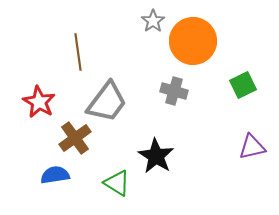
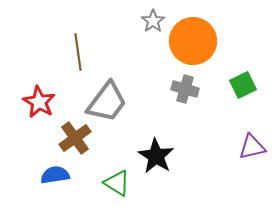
gray cross: moved 11 px right, 2 px up
